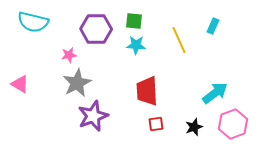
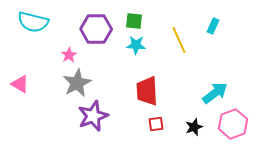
pink star: rotated 21 degrees counterclockwise
